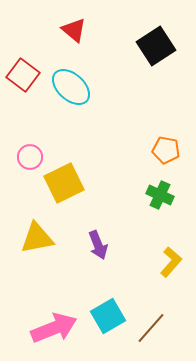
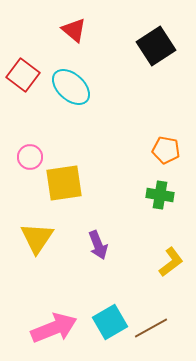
yellow square: rotated 18 degrees clockwise
green cross: rotated 16 degrees counterclockwise
yellow triangle: rotated 45 degrees counterclockwise
yellow L-shape: rotated 12 degrees clockwise
cyan square: moved 2 px right, 6 px down
brown line: rotated 20 degrees clockwise
